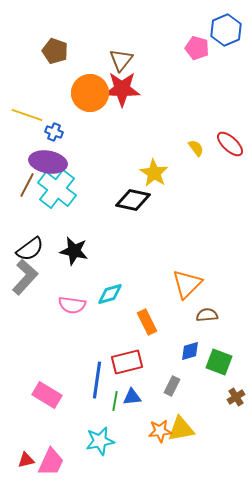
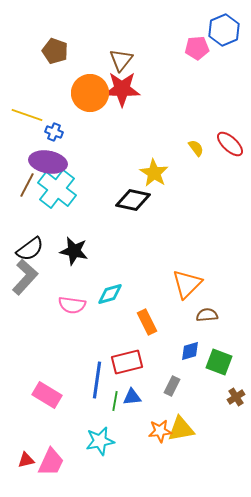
blue hexagon: moved 2 px left
pink pentagon: rotated 20 degrees counterclockwise
